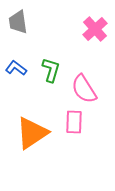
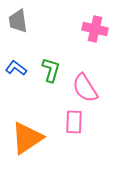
gray trapezoid: moved 1 px up
pink cross: rotated 35 degrees counterclockwise
pink semicircle: moved 1 px right, 1 px up
orange triangle: moved 5 px left, 5 px down
